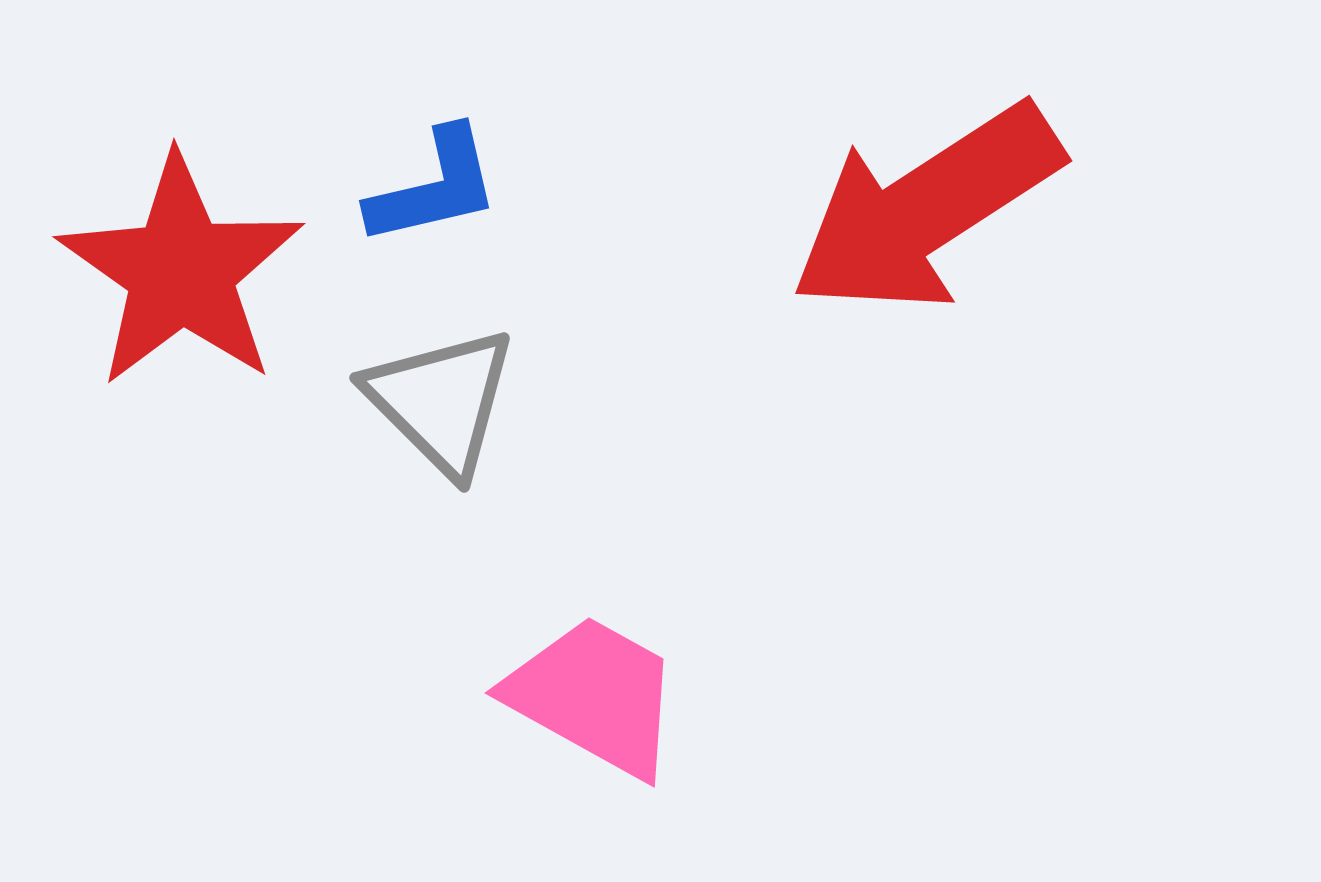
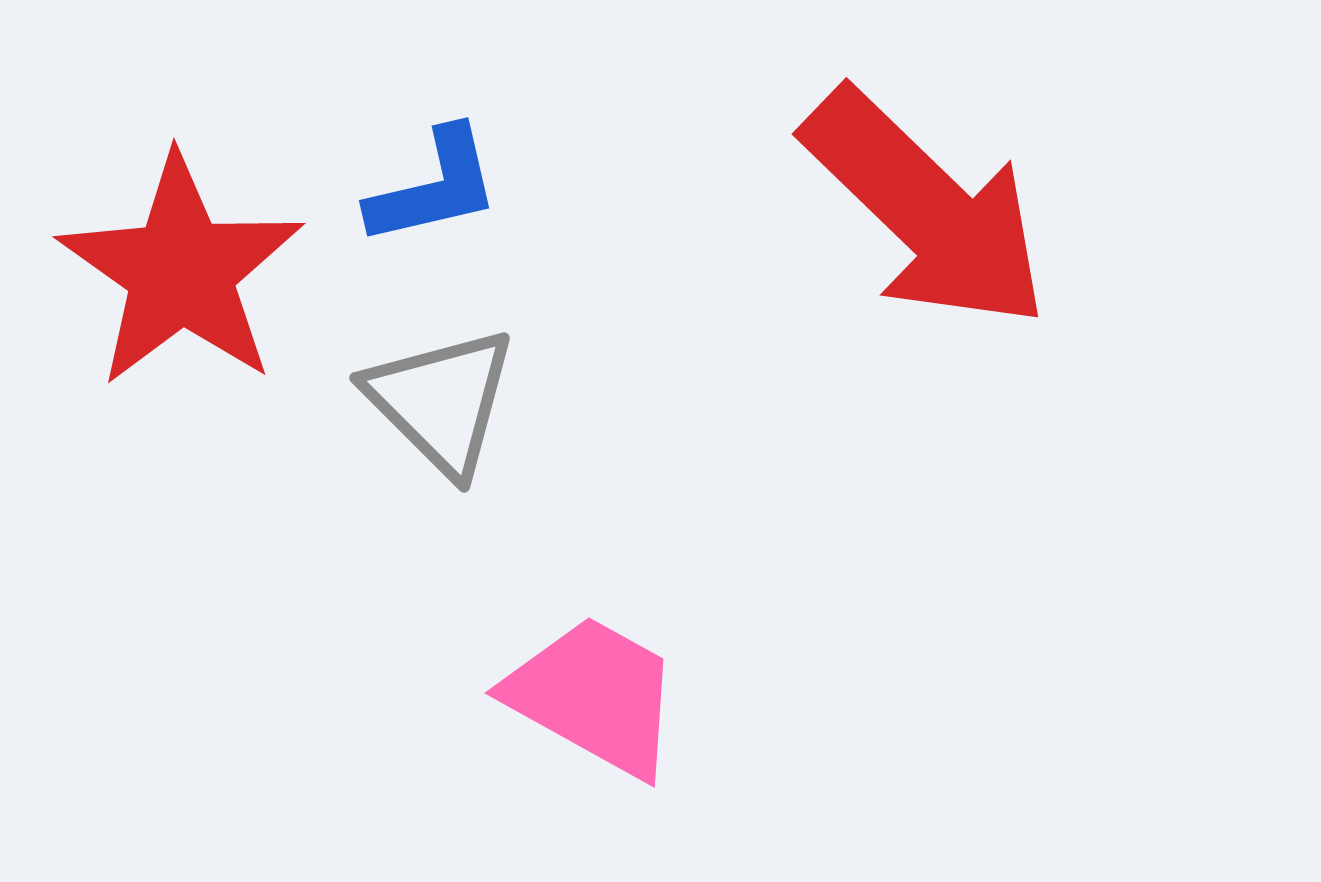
red arrow: rotated 103 degrees counterclockwise
